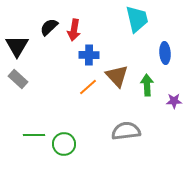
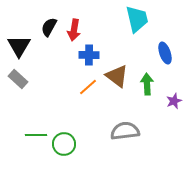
black semicircle: rotated 18 degrees counterclockwise
black triangle: moved 2 px right
blue ellipse: rotated 15 degrees counterclockwise
brown triangle: rotated 10 degrees counterclockwise
green arrow: moved 1 px up
purple star: rotated 21 degrees counterclockwise
gray semicircle: moved 1 px left
green line: moved 2 px right
